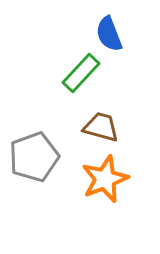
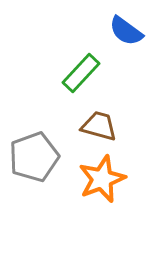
blue semicircle: moved 17 px right, 3 px up; rotated 33 degrees counterclockwise
brown trapezoid: moved 2 px left, 1 px up
orange star: moved 3 px left
